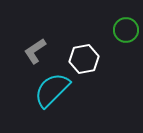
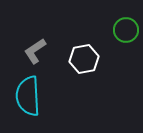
cyan semicircle: moved 24 px left, 6 px down; rotated 48 degrees counterclockwise
